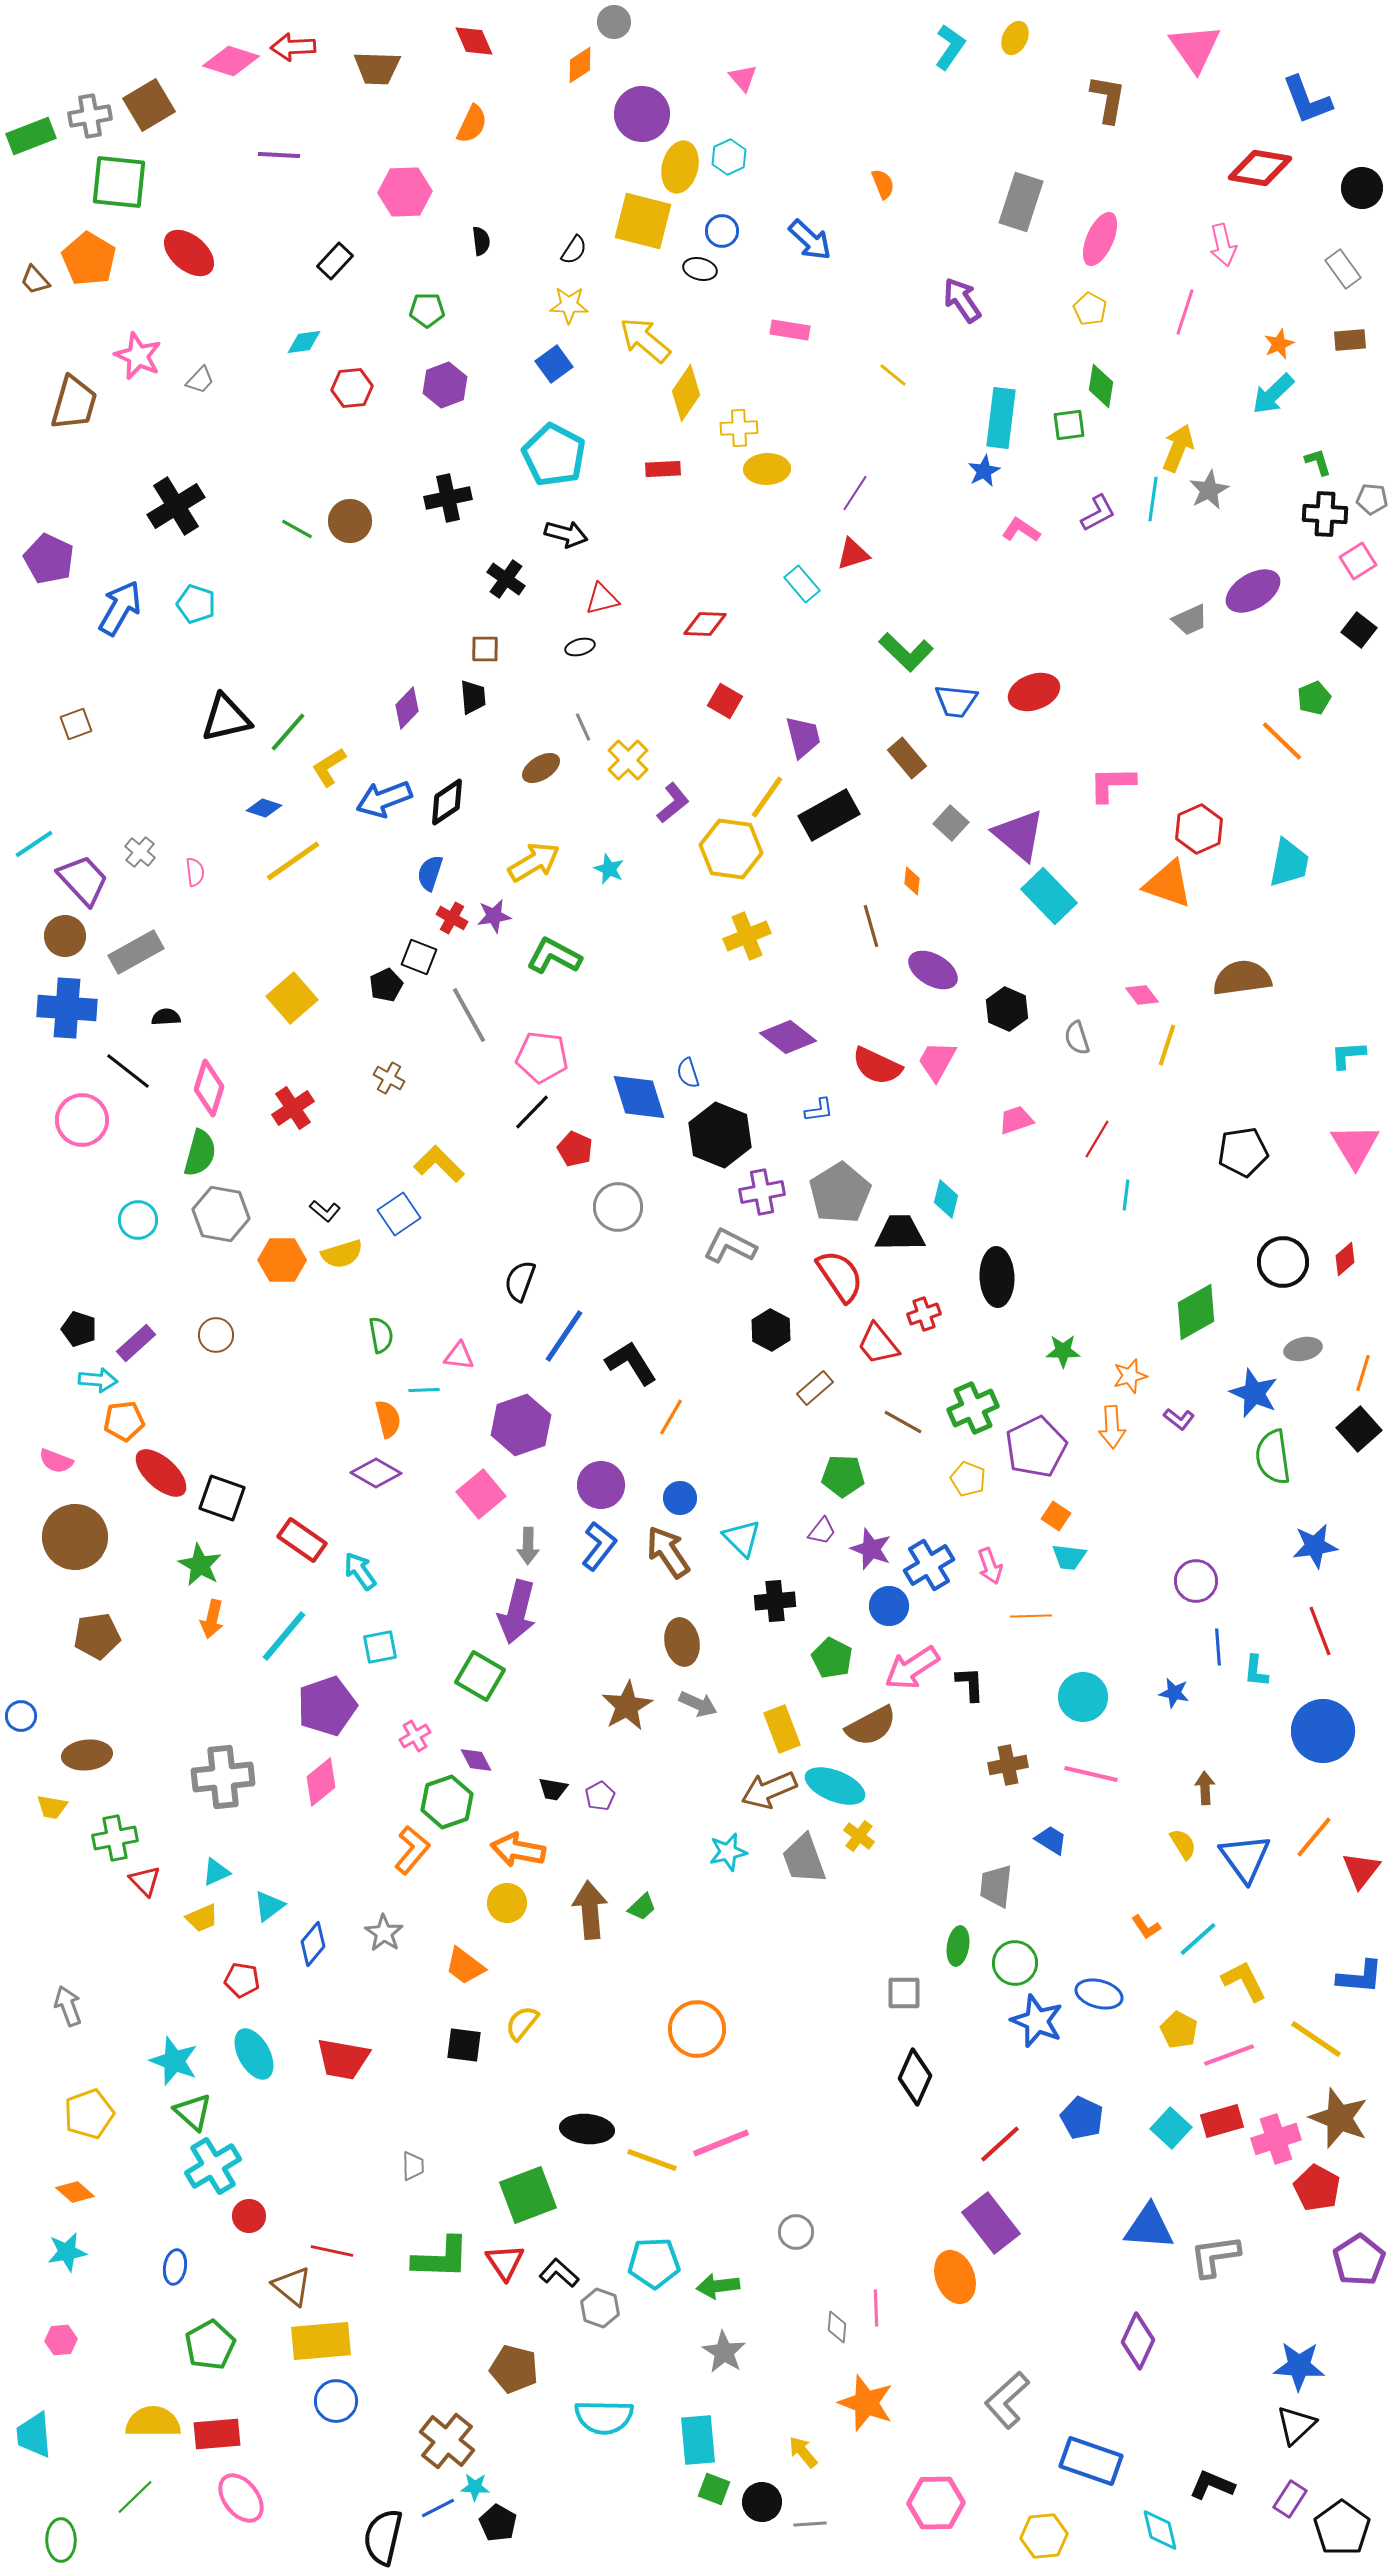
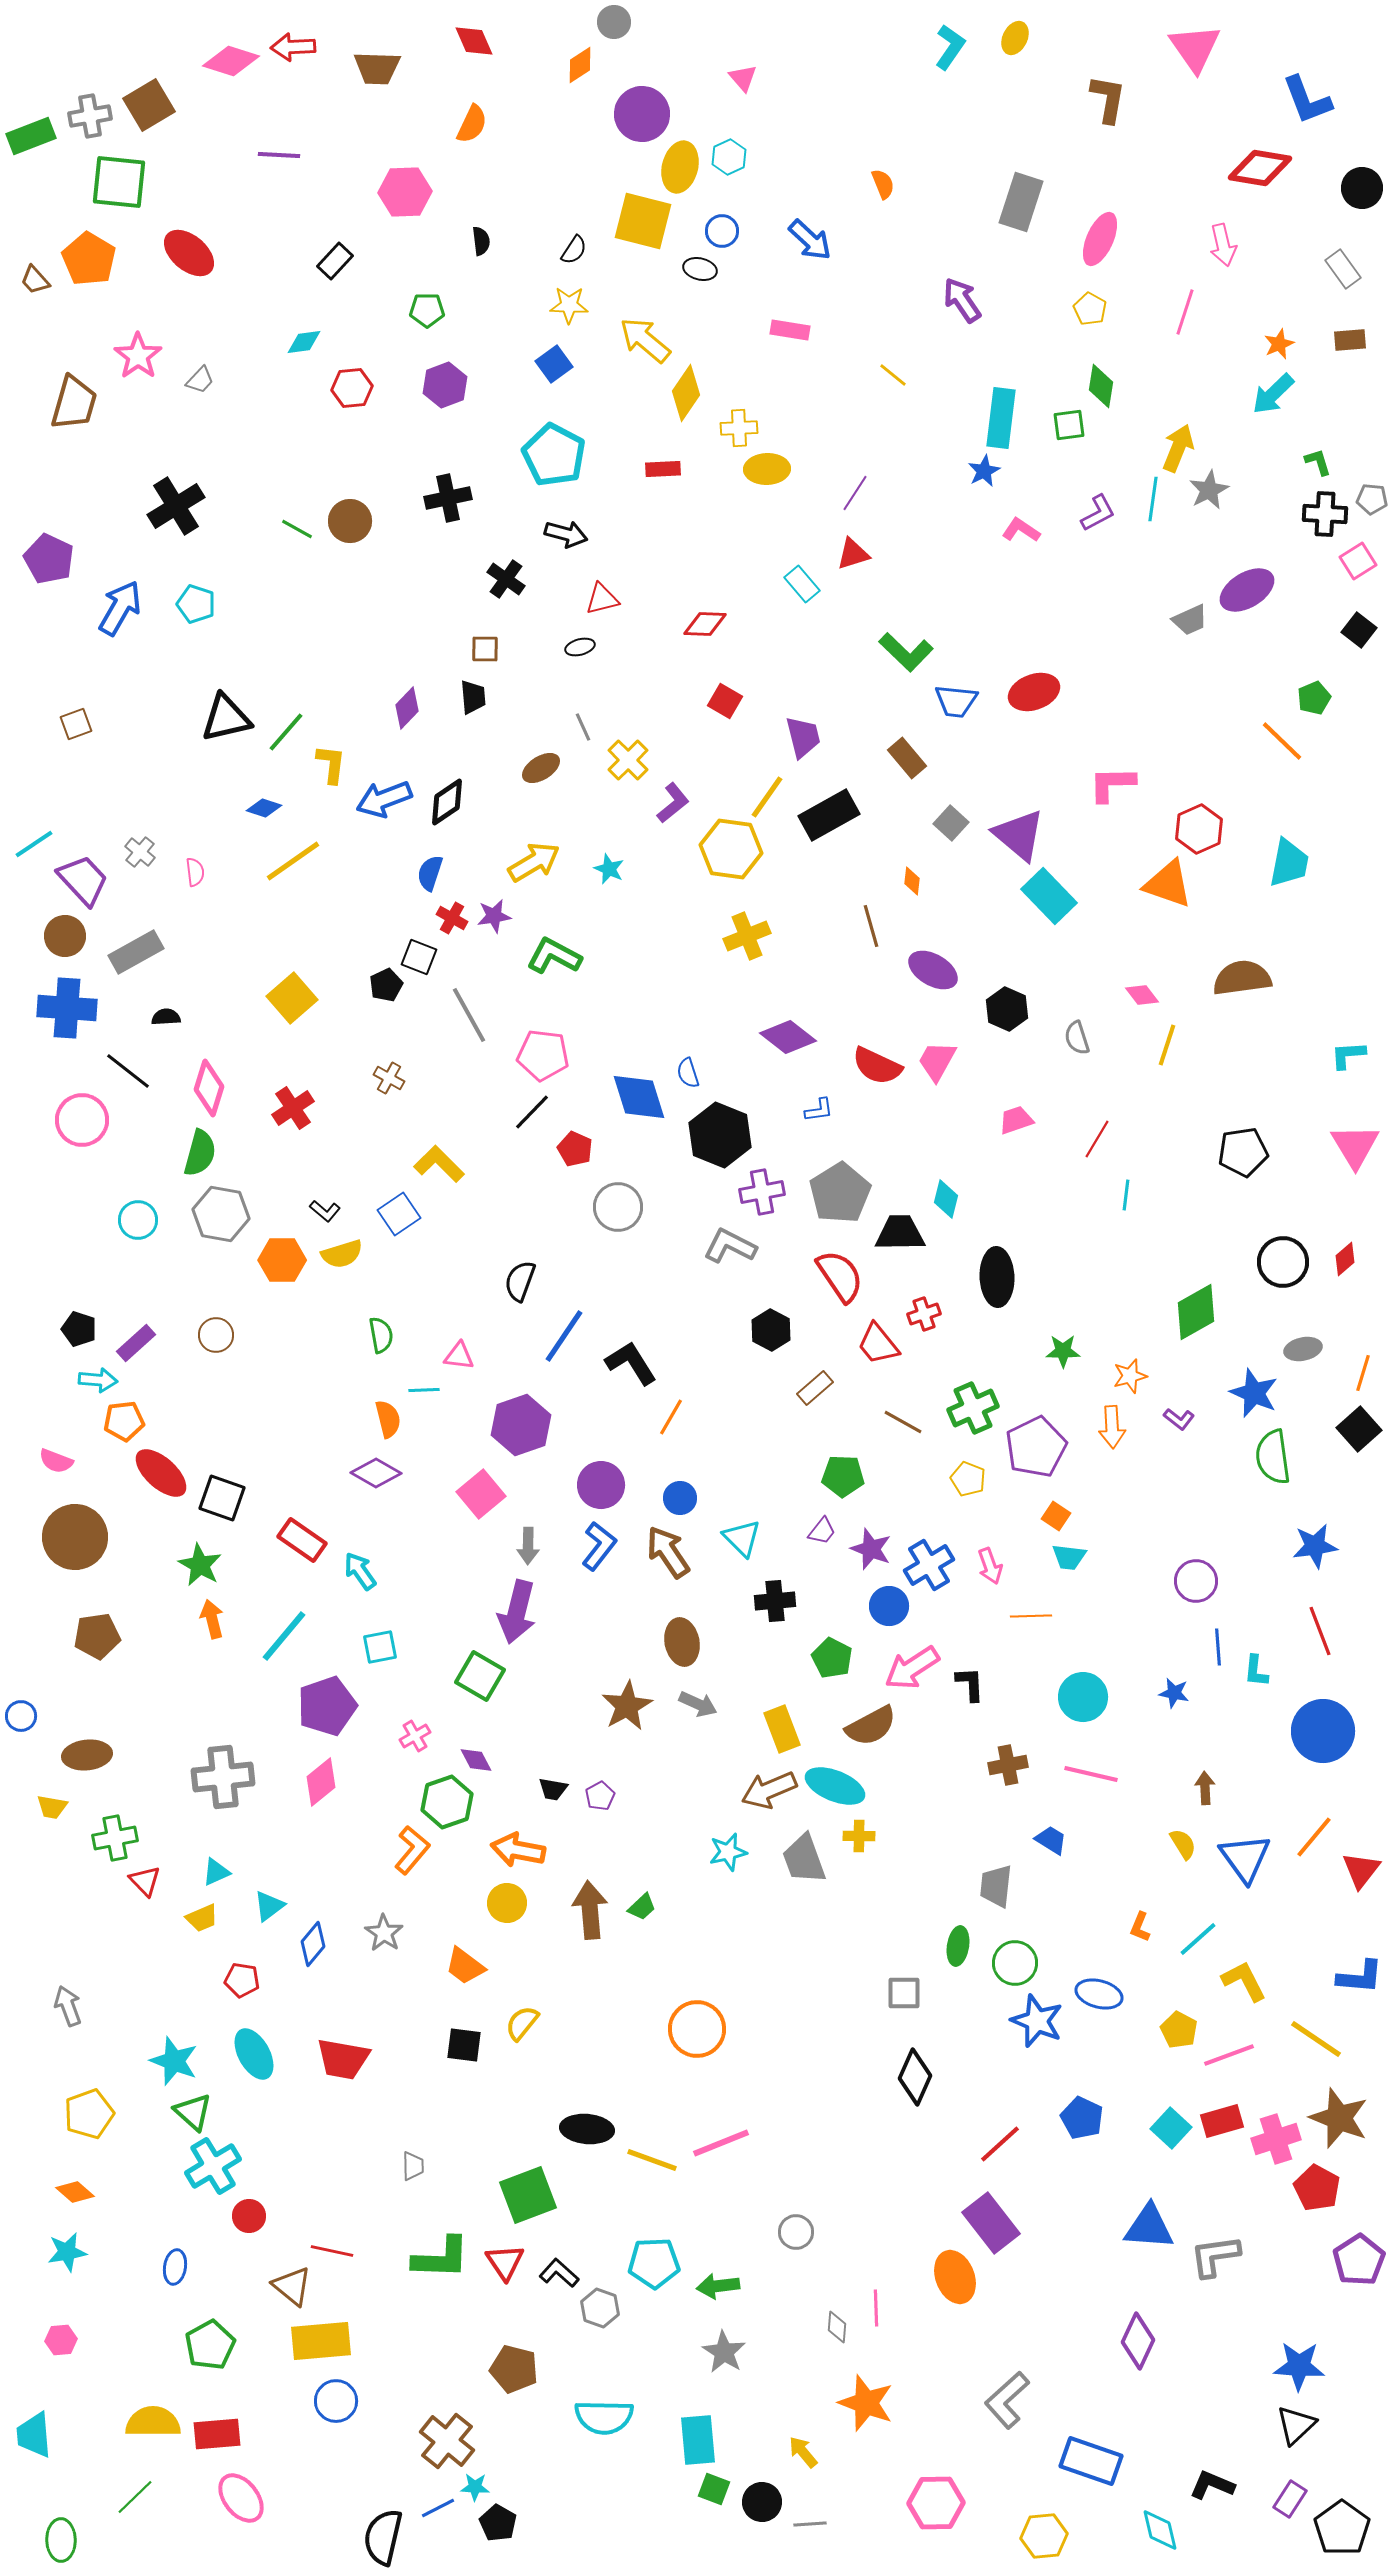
pink star at (138, 356): rotated 12 degrees clockwise
purple ellipse at (1253, 591): moved 6 px left, 1 px up
green line at (288, 732): moved 2 px left
yellow L-shape at (329, 767): moved 2 px right, 3 px up; rotated 129 degrees clockwise
pink pentagon at (542, 1057): moved 1 px right, 2 px up
orange arrow at (212, 1619): rotated 153 degrees clockwise
yellow cross at (859, 1836): rotated 36 degrees counterclockwise
orange L-shape at (1146, 1927): moved 6 px left; rotated 56 degrees clockwise
